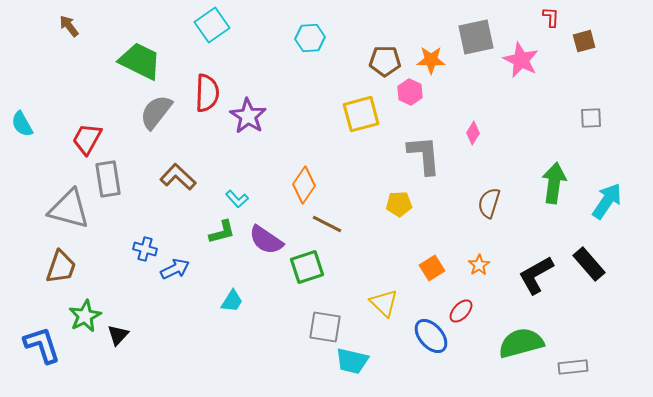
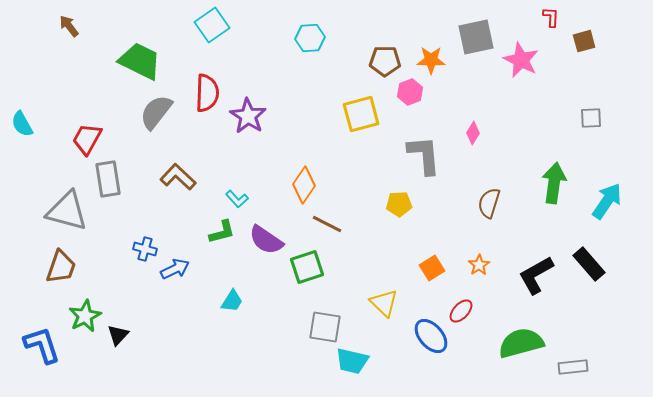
pink hexagon at (410, 92): rotated 15 degrees clockwise
gray triangle at (69, 209): moved 2 px left, 2 px down
